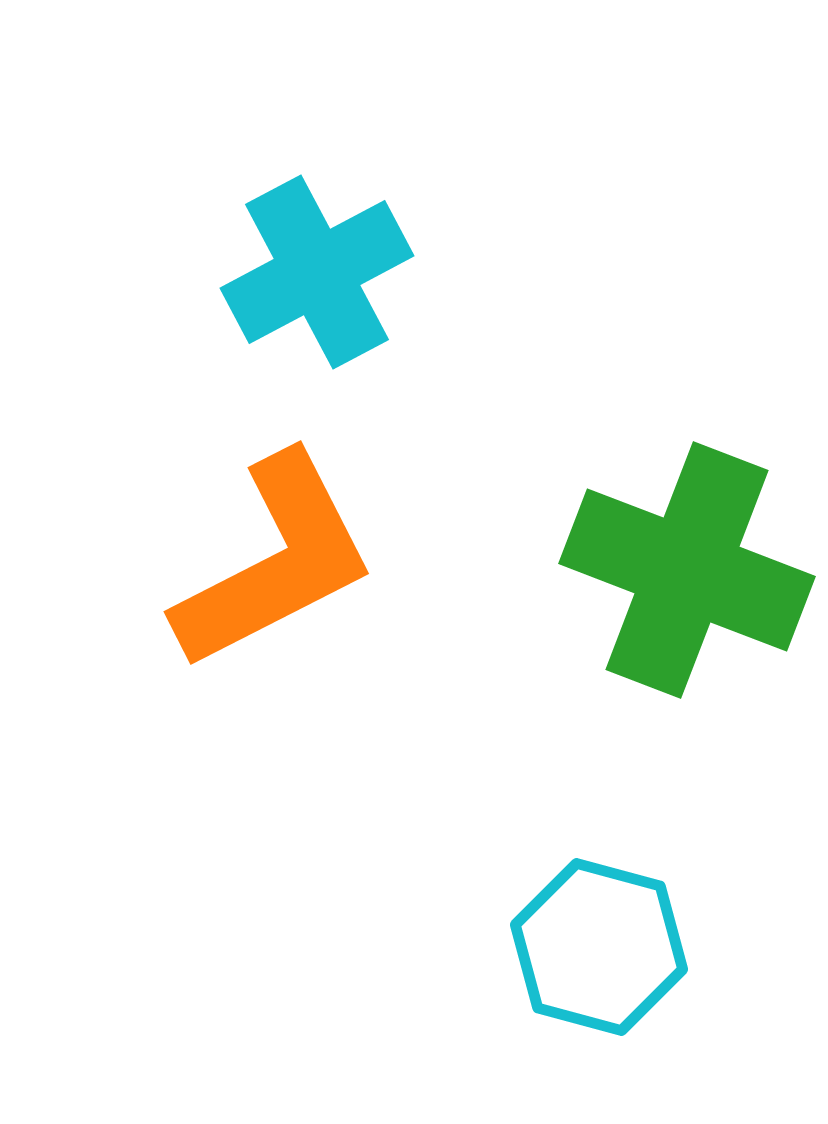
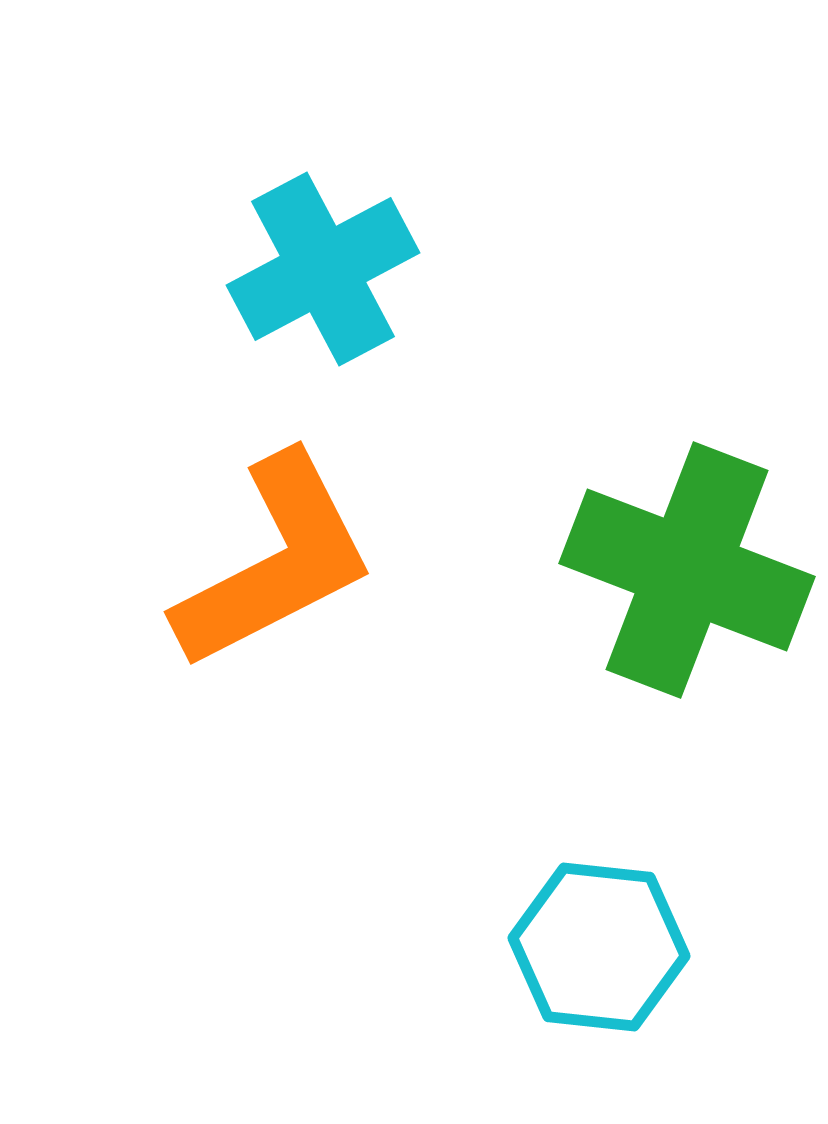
cyan cross: moved 6 px right, 3 px up
cyan hexagon: rotated 9 degrees counterclockwise
